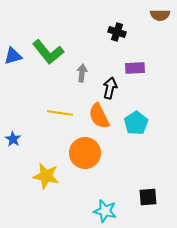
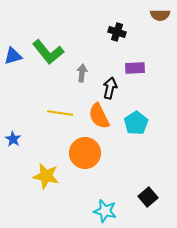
black square: rotated 36 degrees counterclockwise
